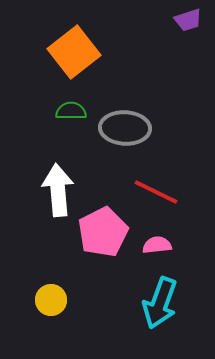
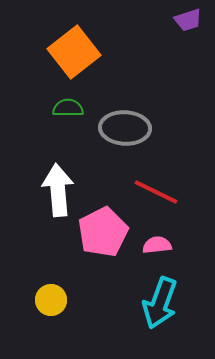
green semicircle: moved 3 px left, 3 px up
